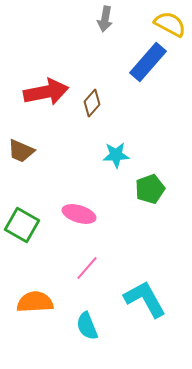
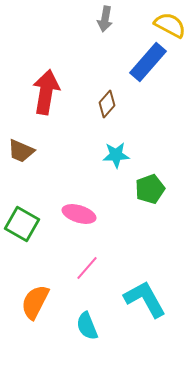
yellow semicircle: moved 1 px down
red arrow: rotated 69 degrees counterclockwise
brown diamond: moved 15 px right, 1 px down
green square: moved 1 px up
orange semicircle: rotated 60 degrees counterclockwise
